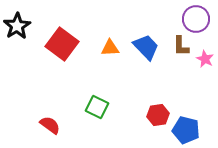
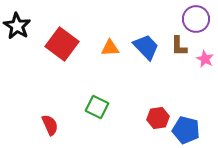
black star: rotated 8 degrees counterclockwise
brown L-shape: moved 2 px left
red hexagon: moved 3 px down
red semicircle: rotated 30 degrees clockwise
